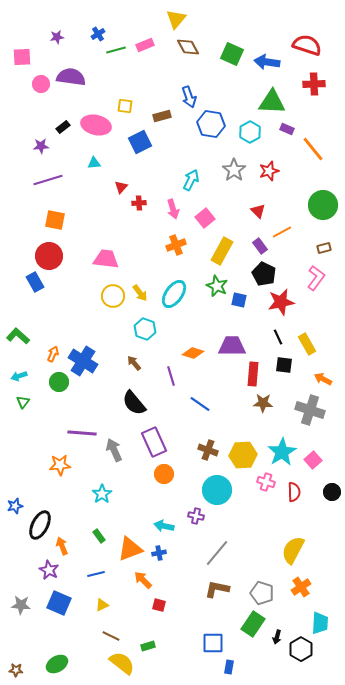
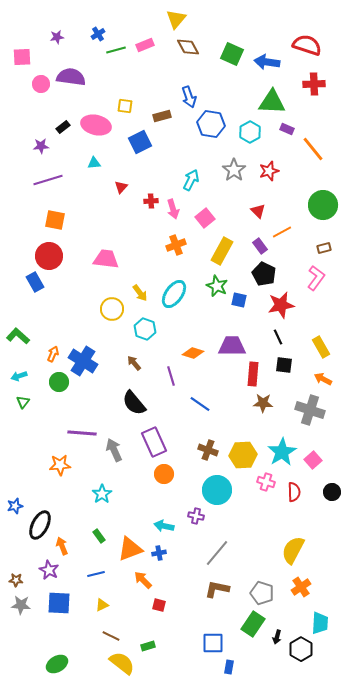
red cross at (139, 203): moved 12 px right, 2 px up
yellow circle at (113, 296): moved 1 px left, 13 px down
red star at (281, 302): moved 3 px down
yellow rectangle at (307, 344): moved 14 px right, 3 px down
blue square at (59, 603): rotated 20 degrees counterclockwise
brown star at (16, 670): moved 90 px up
